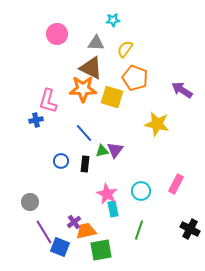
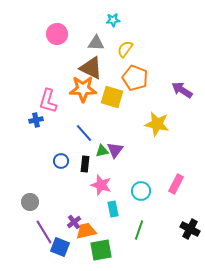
pink star: moved 6 px left, 9 px up; rotated 10 degrees counterclockwise
